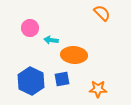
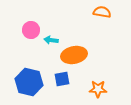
orange semicircle: moved 1 px up; rotated 36 degrees counterclockwise
pink circle: moved 1 px right, 2 px down
orange ellipse: rotated 15 degrees counterclockwise
blue hexagon: moved 2 px left, 1 px down; rotated 12 degrees counterclockwise
